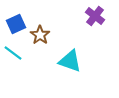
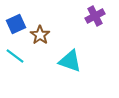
purple cross: rotated 24 degrees clockwise
cyan line: moved 2 px right, 3 px down
